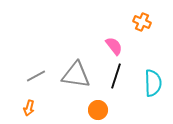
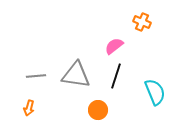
pink semicircle: rotated 90 degrees counterclockwise
gray line: rotated 24 degrees clockwise
cyan semicircle: moved 2 px right, 9 px down; rotated 20 degrees counterclockwise
